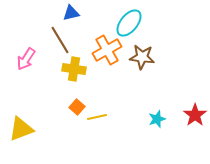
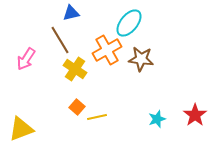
brown star: moved 1 px left, 2 px down
yellow cross: moved 1 px right; rotated 25 degrees clockwise
